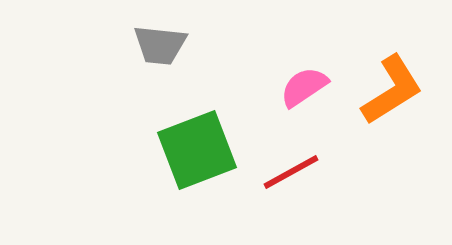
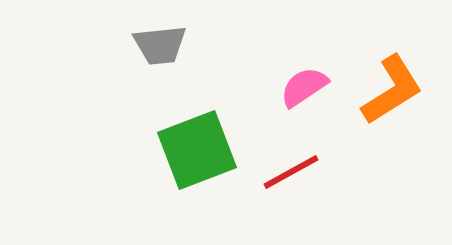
gray trapezoid: rotated 12 degrees counterclockwise
